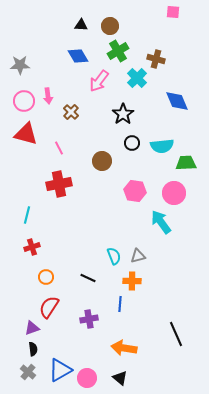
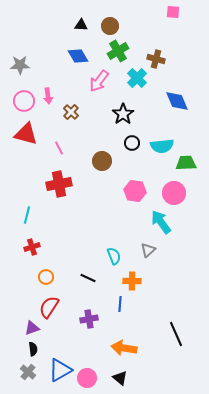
gray triangle at (138, 256): moved 10 px right, 6 px up; rotated 28 degrees counterclockwise
